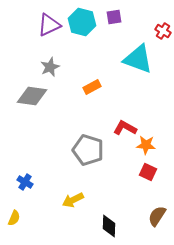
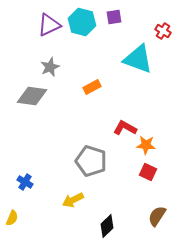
gray pentagon: moved 3 px right, 11 px down
yellow semicircle: moved 2 px left
black diamond: moved 2 px left; rotated 45 degrees clockwise
